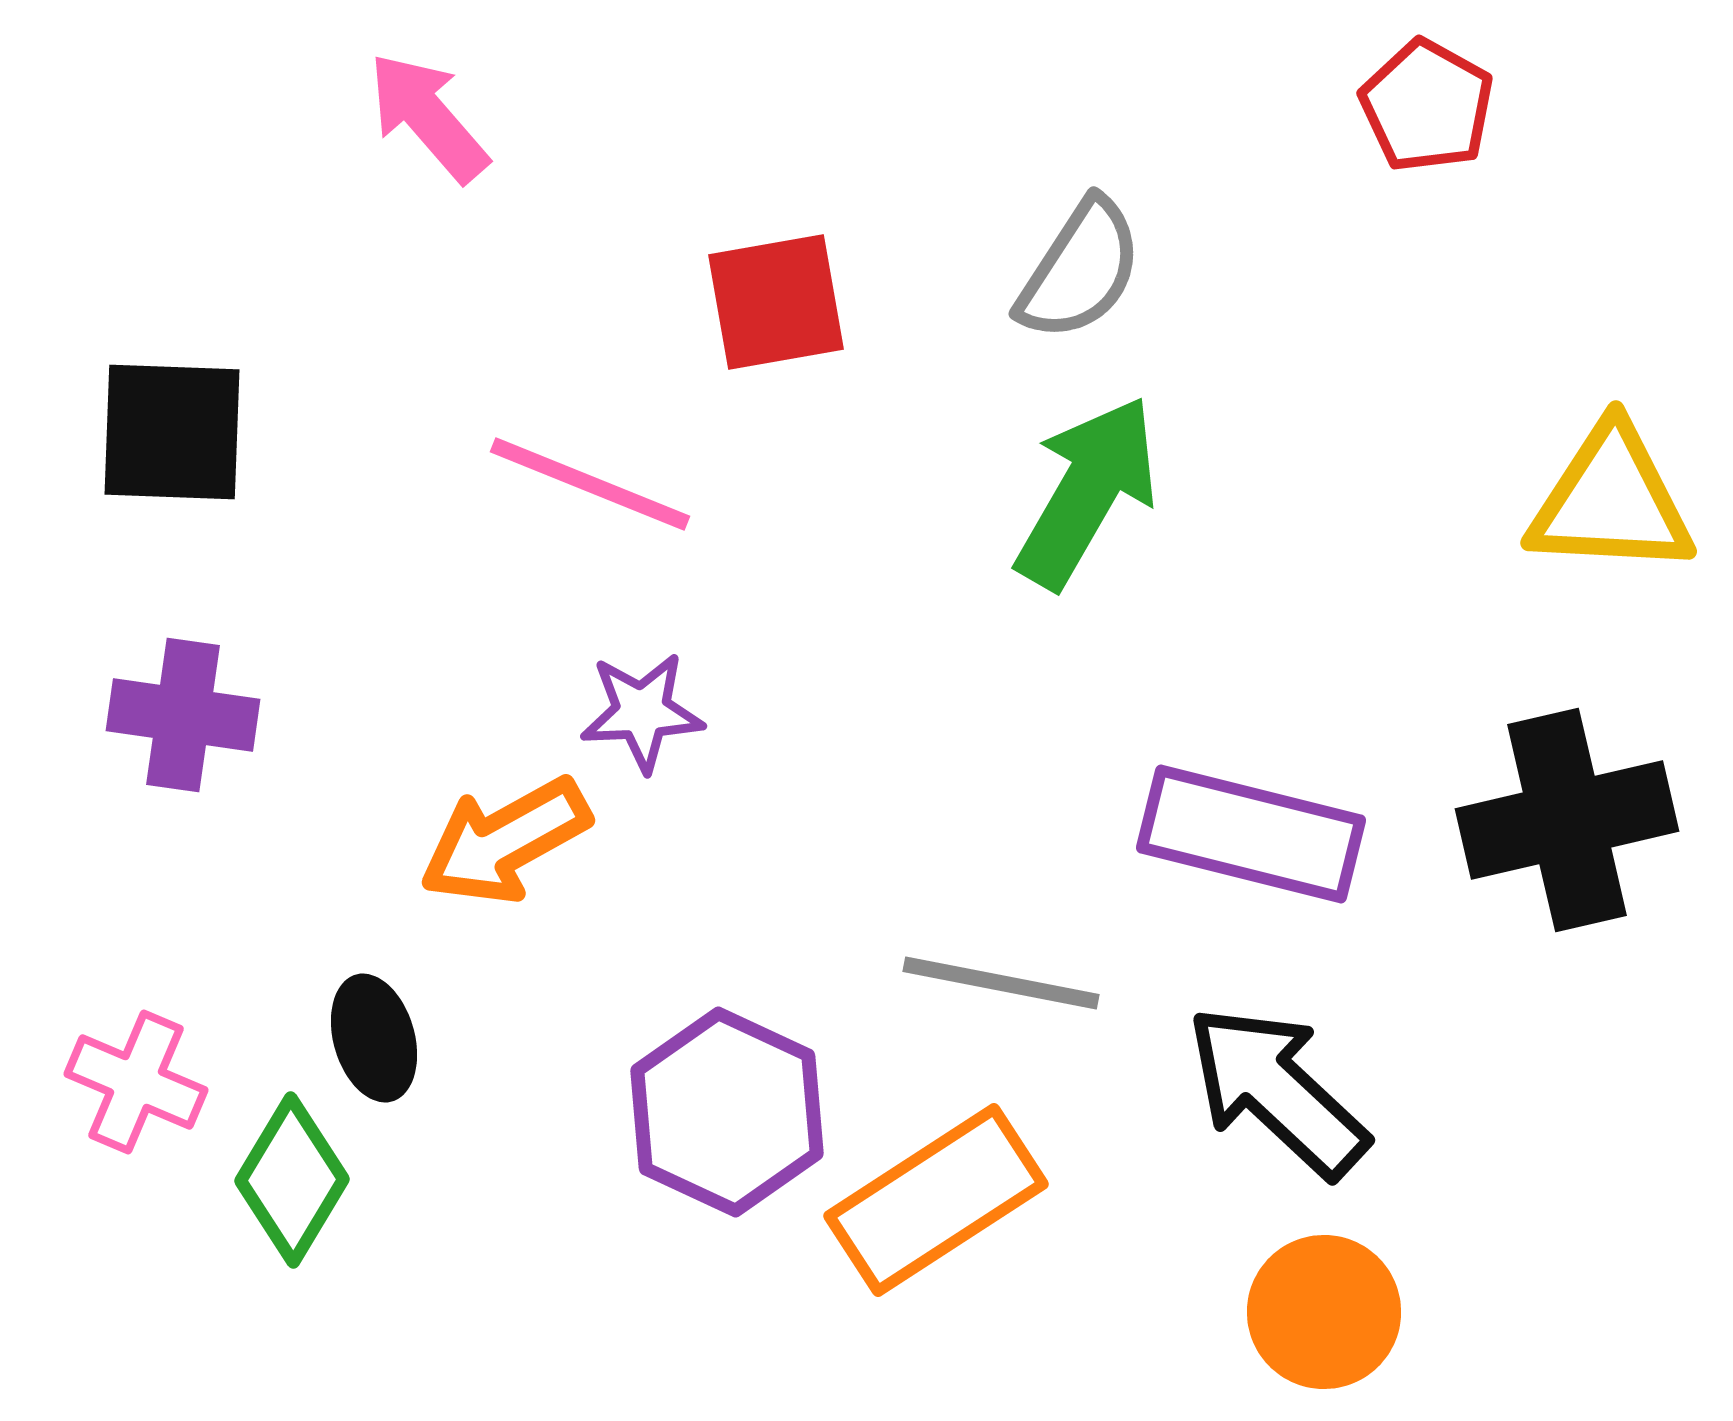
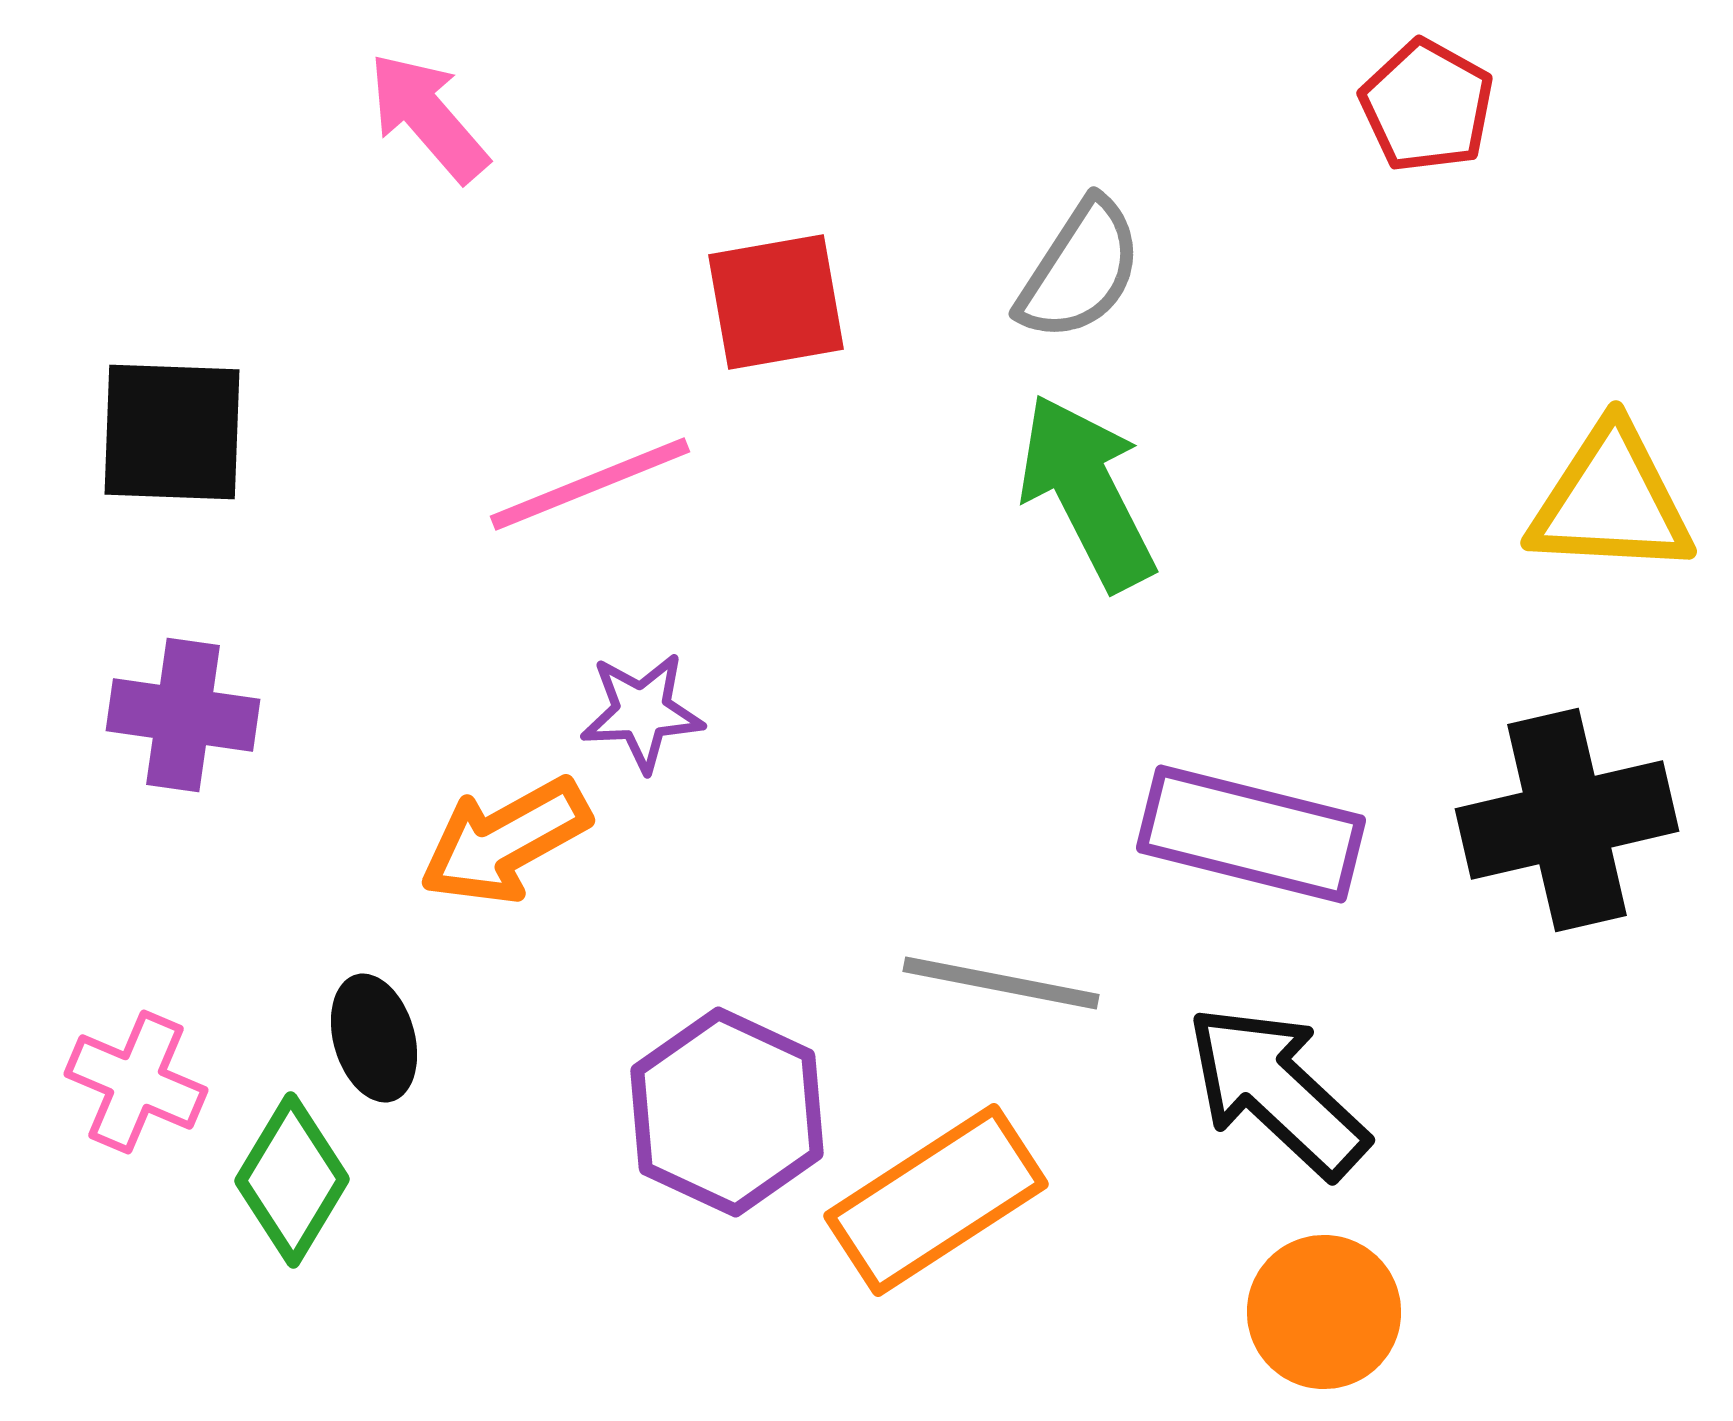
pink line: rotated 44 degrees counterclockwise
green arrow: rotated 57 degrees counterclockwise
